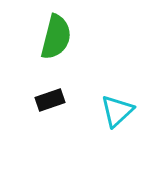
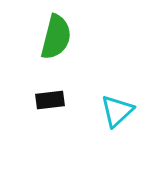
black rectangle: rotated 12 degrees clockwise
